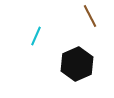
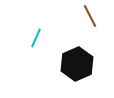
cyan line: moved 2 px down
